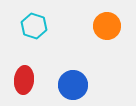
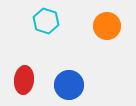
cyan hexagon: moved 12 px right, 5 px up
blue circle: moved 4 px left
